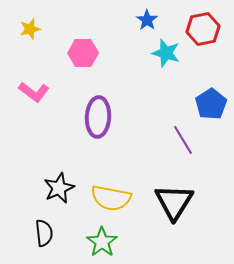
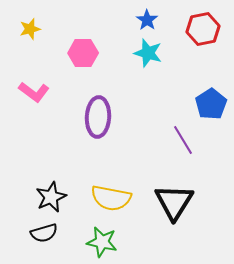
cyan star: moved 18 px left
black star: moved 8 px left, 9 px down
black semicircle: rotated 80 degrees clockwise
green star: rotated 24 degrees counterclockwise
